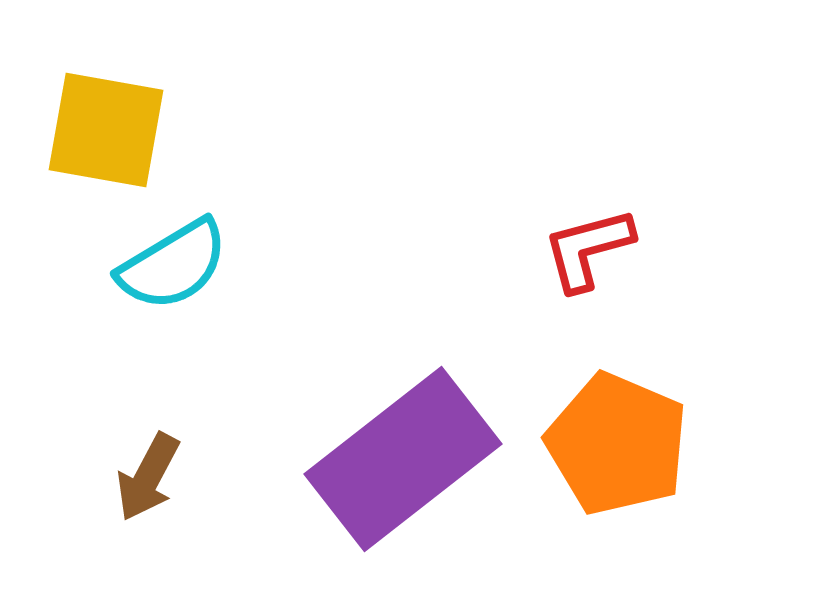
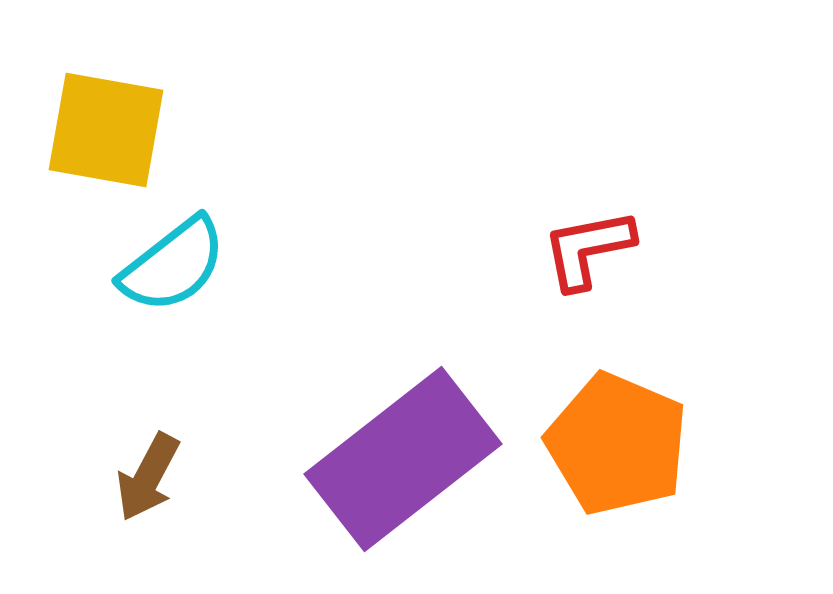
red L-shape: rotated 4 degrees clockwise
cyan semicircle: rotated 7 degrees counterclockwise
